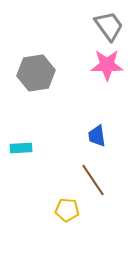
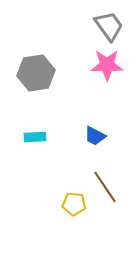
blue trapezoid: moved 2 px left; rotated 55 degrees counterclockwise
cyan rectangle: moved 14 px right, 11 px up
brown line: moved 12 px right, 7 px down
yellow pentagon: moved 7 px right, 6 px up
